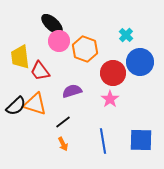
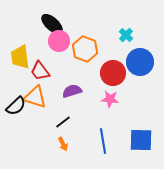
pink star: rotated 30 degrees counterclockwise
orange triangle: moved 7 px up
